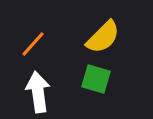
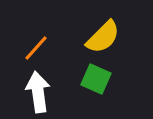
orange line: moved 3 px right, 4 px down
green square: rotated 8 degrees clockwise
